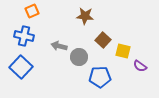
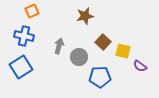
brown star: rotated 18 degrees counterclockwise
brown square: moved 2 px down
gray arrow: rotated 91 degrees clockwise
blue square: rotated 15 degrees clockwise
